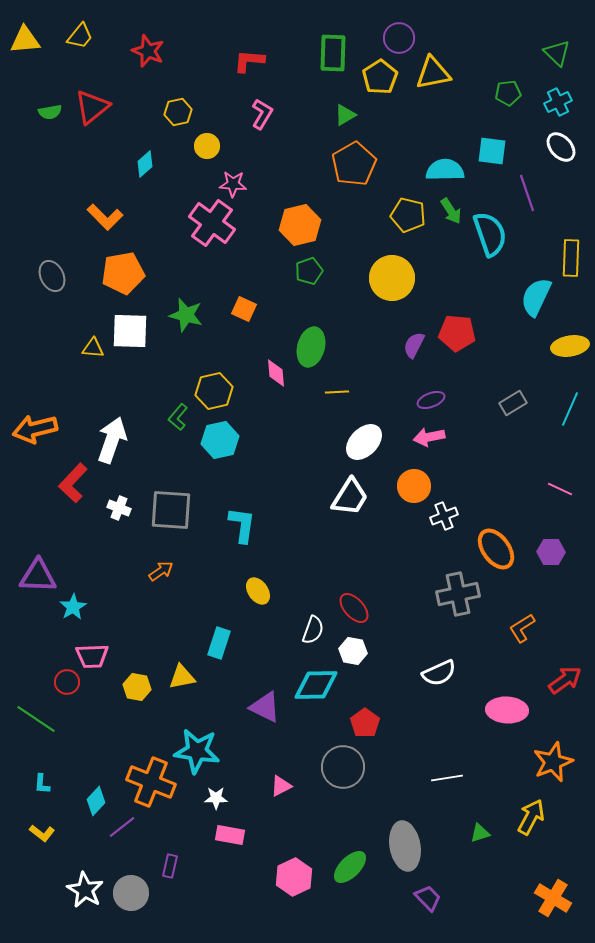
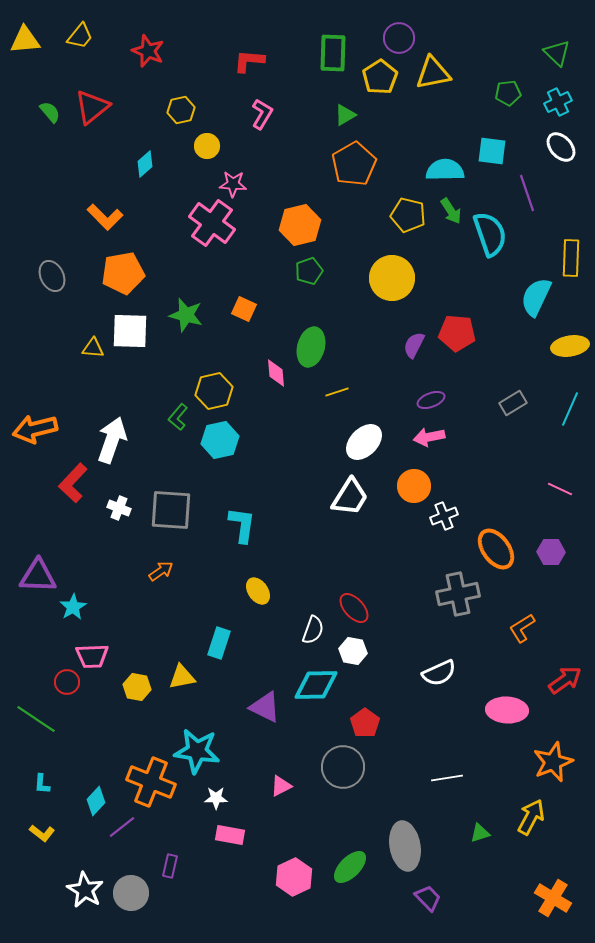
green semicircle at (50, 112): rotated 120 degrees counterclockwise
yellow hexagon at (178, 112): moved 3 px right, 2 px up
yellow line at (337, 392): rotated 15 degrees counterclockwise
